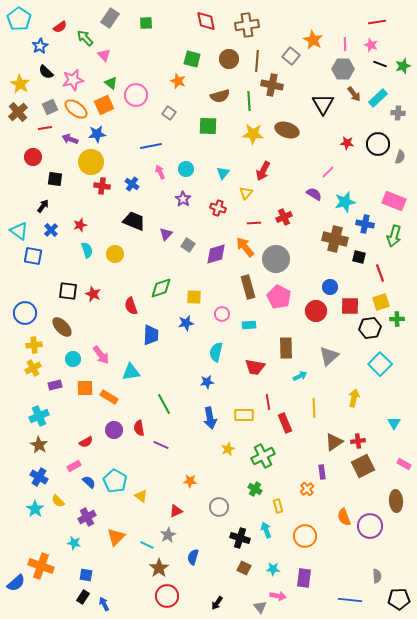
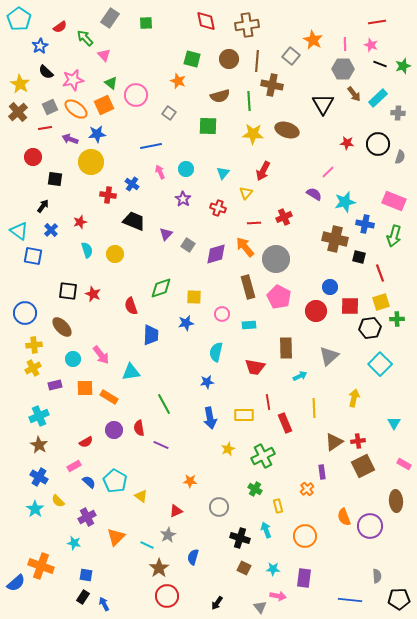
red cross at (102, 186): moved 6 px right, 9 px down
red star at (80, 225): moved 3 px up
